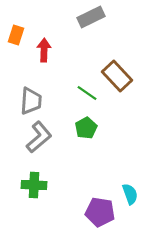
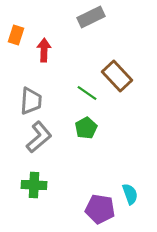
purple pentagon: moved 3 px up
